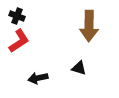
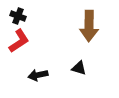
black cross: moved 1 px right
black arrow: moved 3 px up
